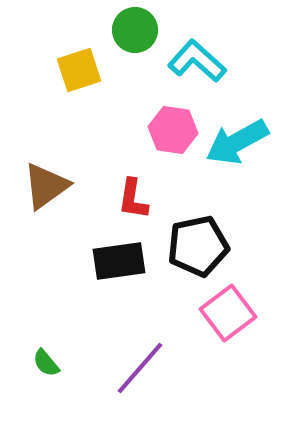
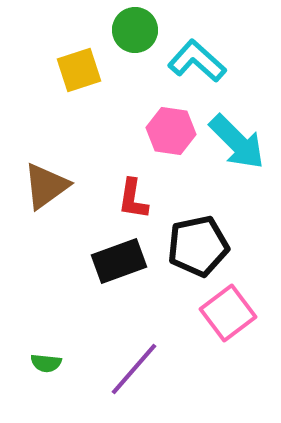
pink hexagon: moved 2 px left, 1 px down
cyan arrow: rotated 106 degrees counterclockwise
black rectangle: rotated 12 degrees counterclockwise
green semicircle: rotated 44 degrees counterclockwise
purple line: moved 6 px left, 1 px down
